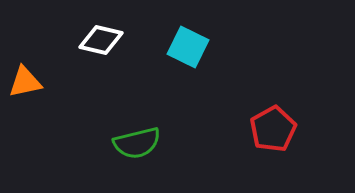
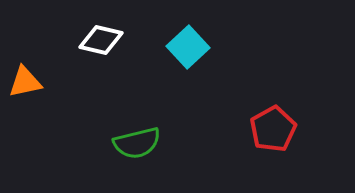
cyan square: rotated 21 degrees clockwise
